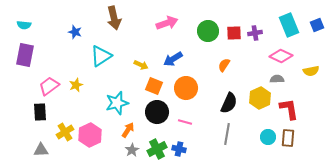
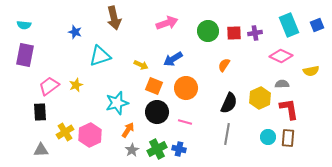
cyan triangle: moved 1 px left; rotated 15 degrees clockwise
gray semicircle: moved 5 px right, 5 px down
